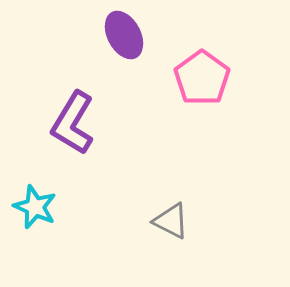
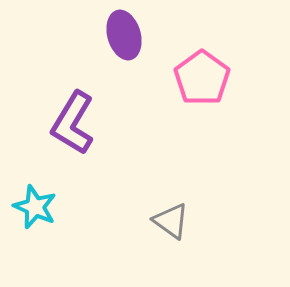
purple ellipse: rotated 12 degrees clockwise
gray triangle: rotated 9 degrees clockwise
